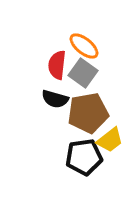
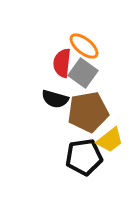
red semicircle: moved 5 px right, 2 px up
brown pentagon: moved 1 px up
